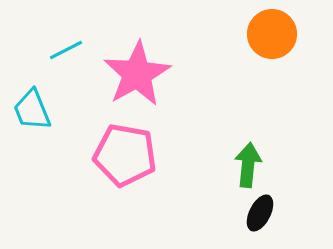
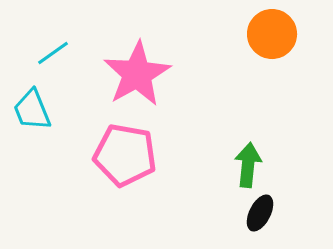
cyan line: moved 13 px left, 3 px down; rotated 8 degrees counterclockwise
